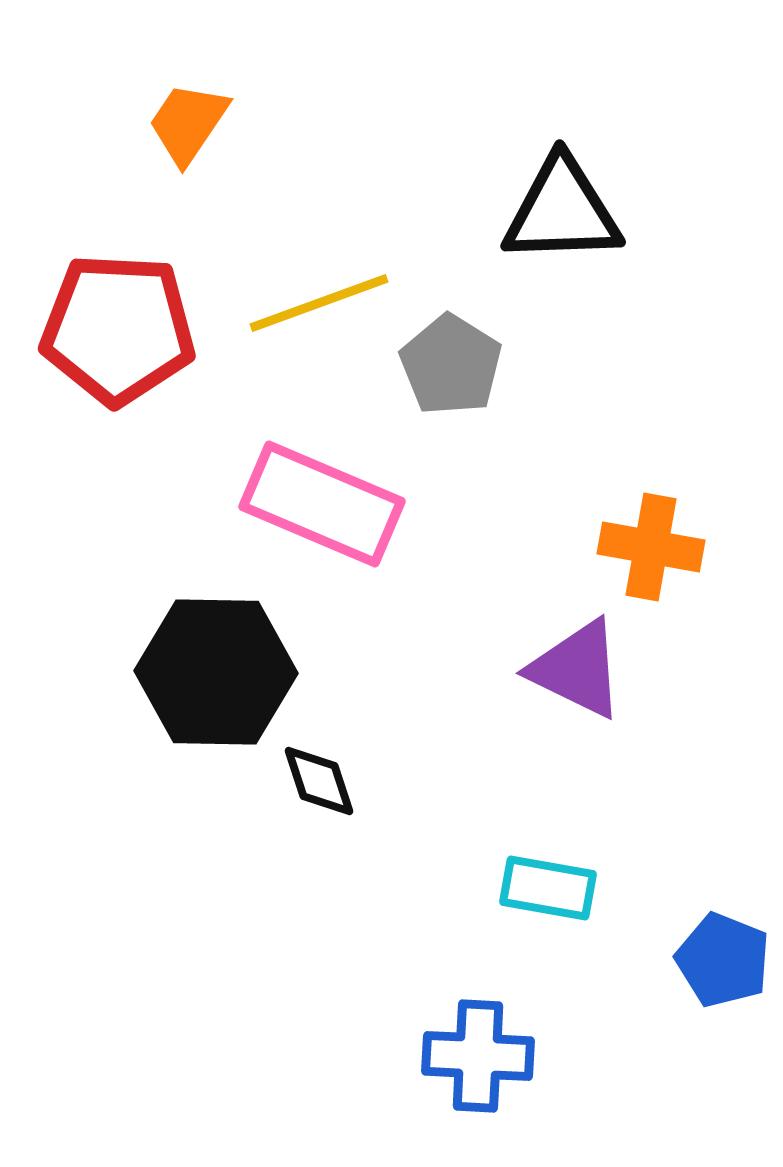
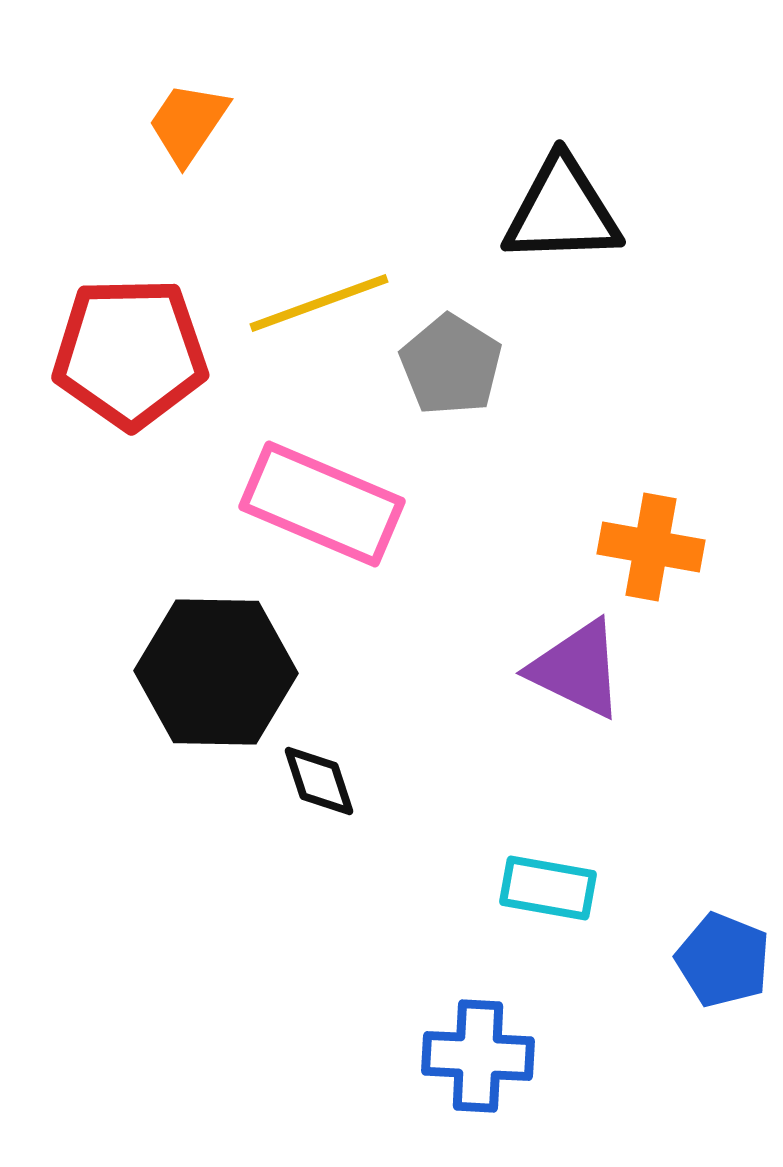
red pentagon: moved 12 px right, 24 px down; rotated 4 degrees counterclockwise
